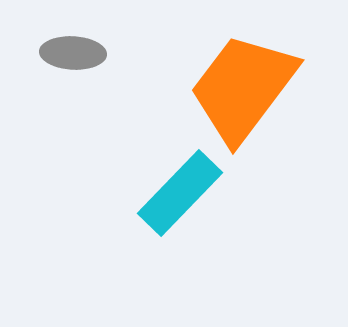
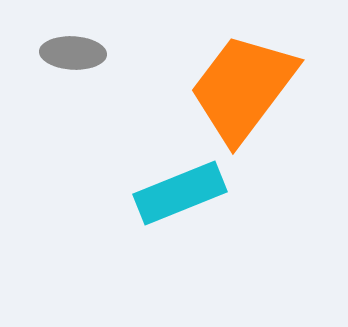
cyan rectangle: rotated 24 degrees clockwise
